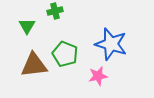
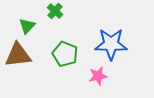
green cross: rotated 35 degrees counterclockwise
green triangle: rotated 12 degrees clockwise
blue star: rotated 16 degrees counterclockwise
brown triangle: moved 16 px left, 10 px up
